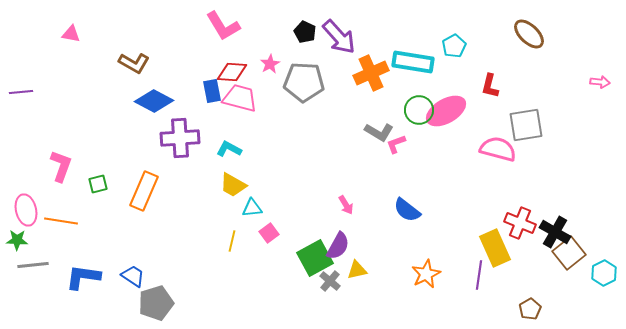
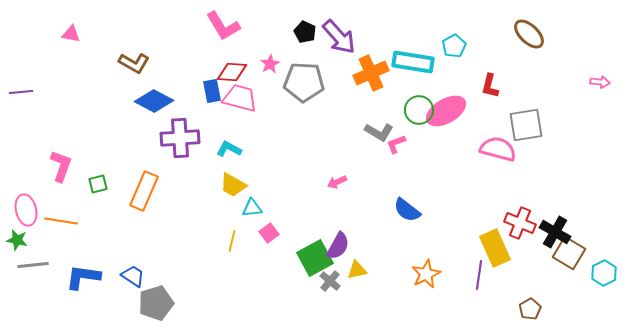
pink arrow at (346, 205): moved 9 px left, 23 px up; rotated 96 degrees clockwise
green star at (17, 240): rotated 10 degrees clockwise
brown square at (569, 253): rotated 20 degrees counterclockwise
